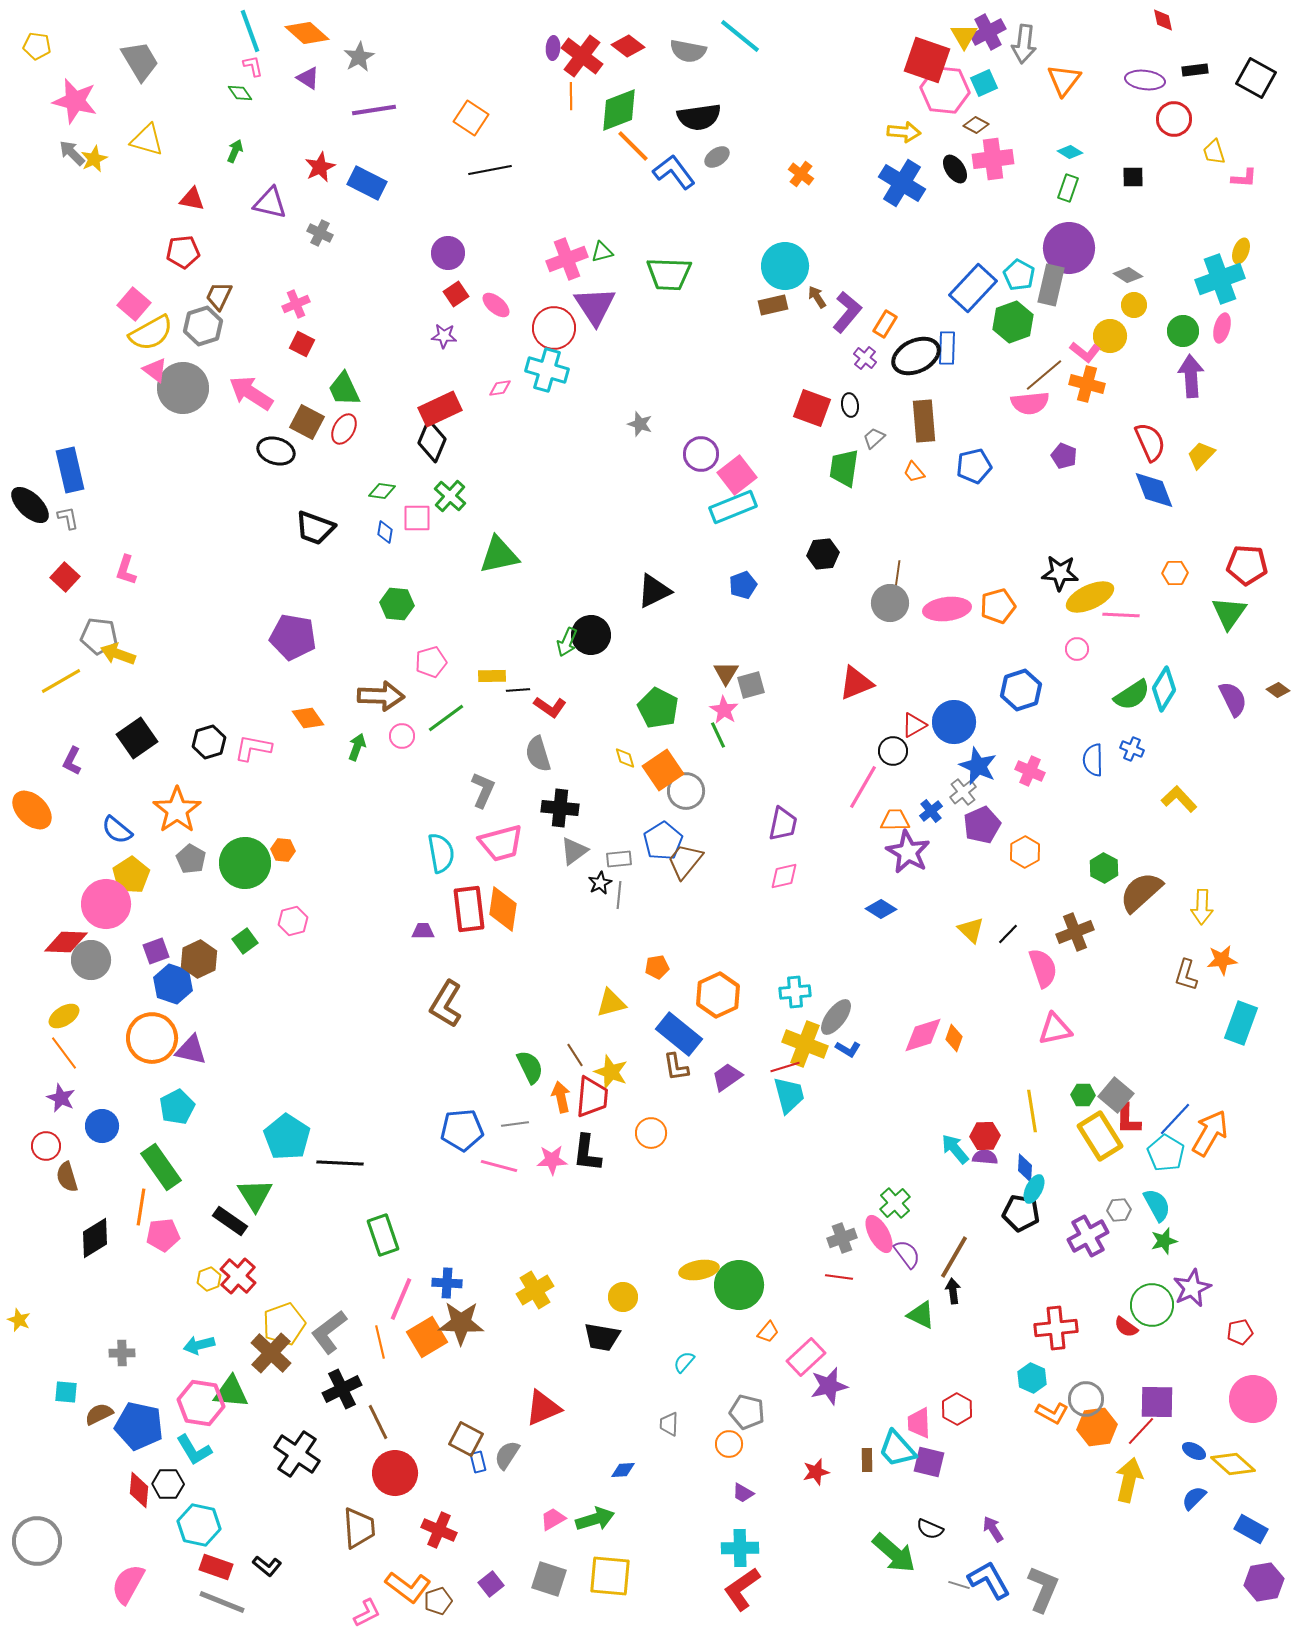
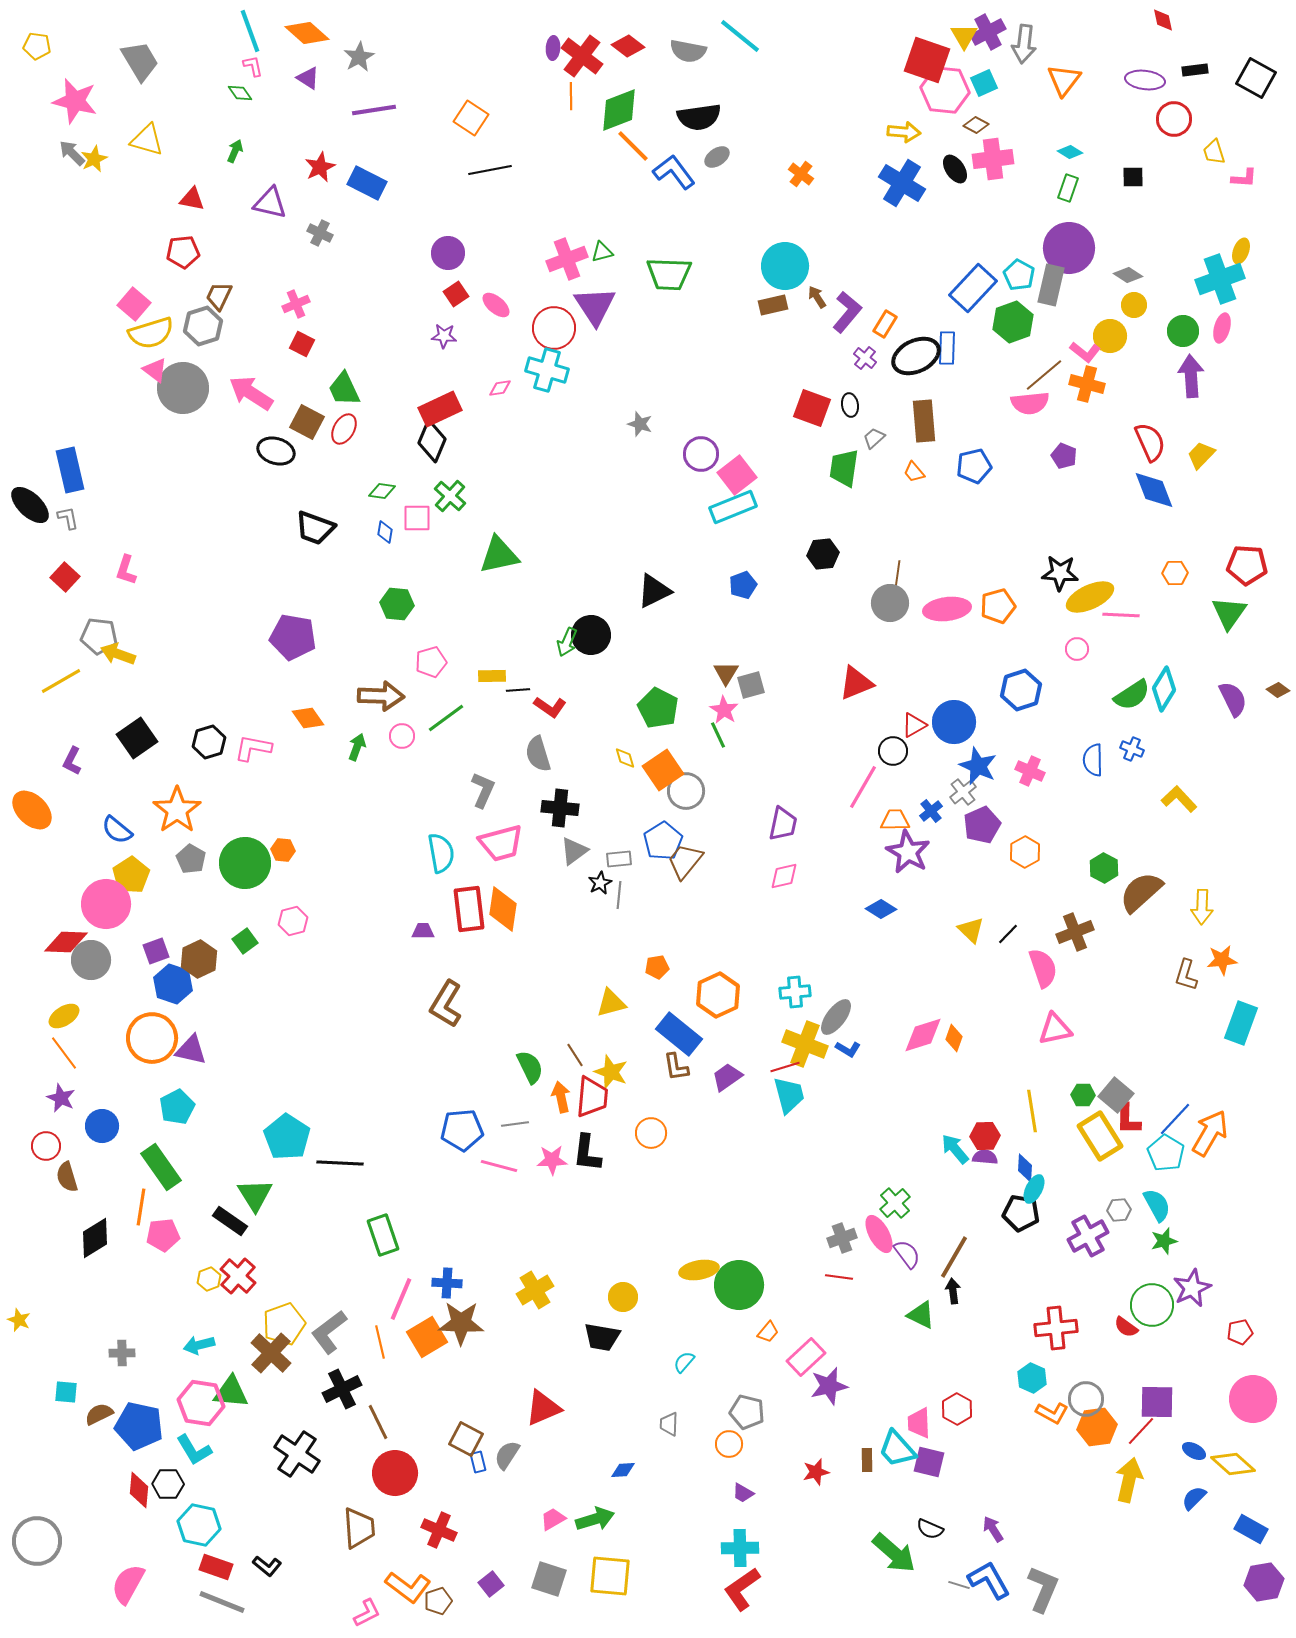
yellow semicircle at (151, 333): rotated 12 degrees clockwise
